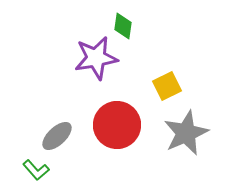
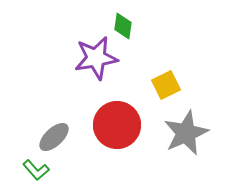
yellow square: moved 1 px left, 1 px up
gray ellipse: moved 3 px left, 1 px down
